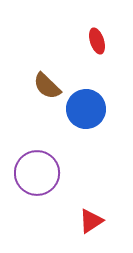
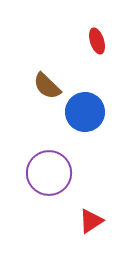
blue circle: moved 1 px left, 3 px down
purple circle: moved 12 px right
